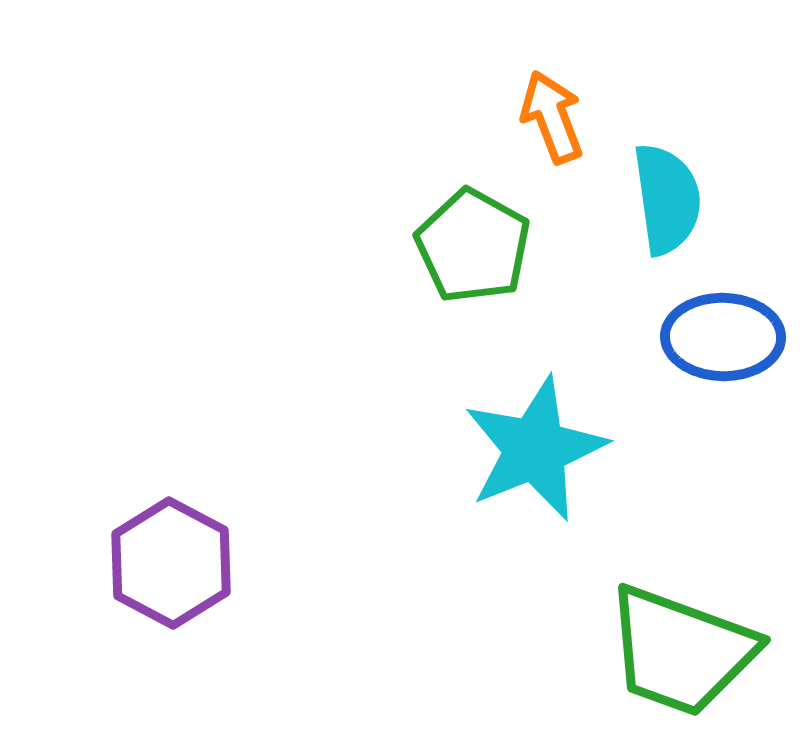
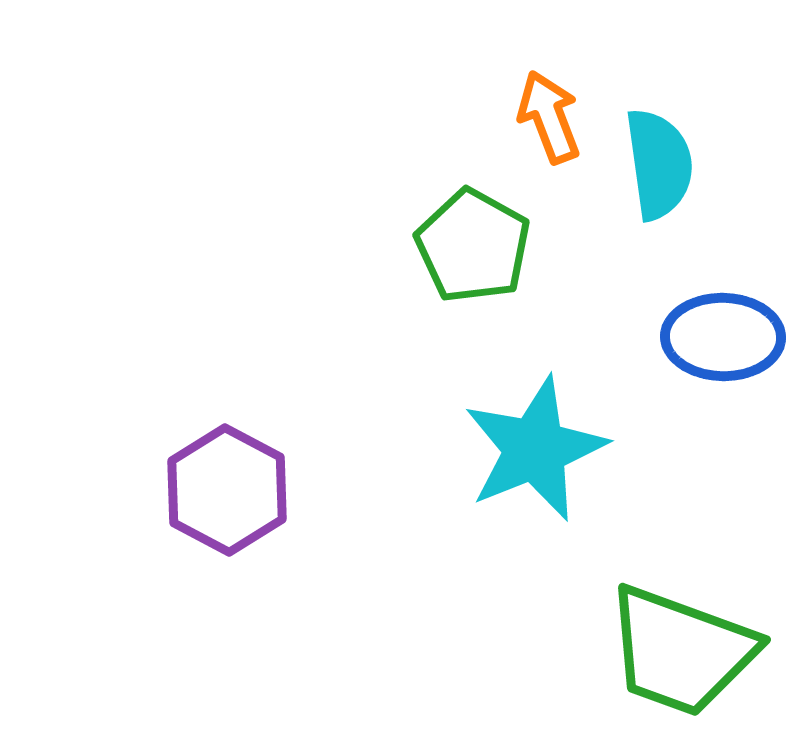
orange arrow: moved 3 px left
cyan semicircle: moved 8 px left, 35 px up
purple hexagon: moved 56 px right, 73 px up
